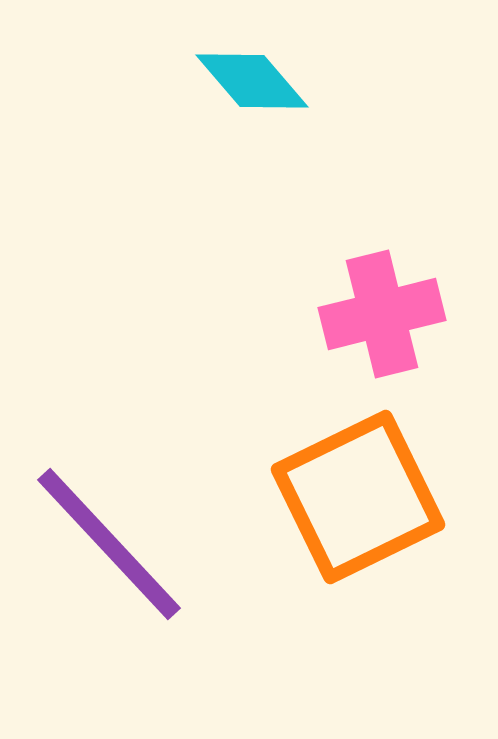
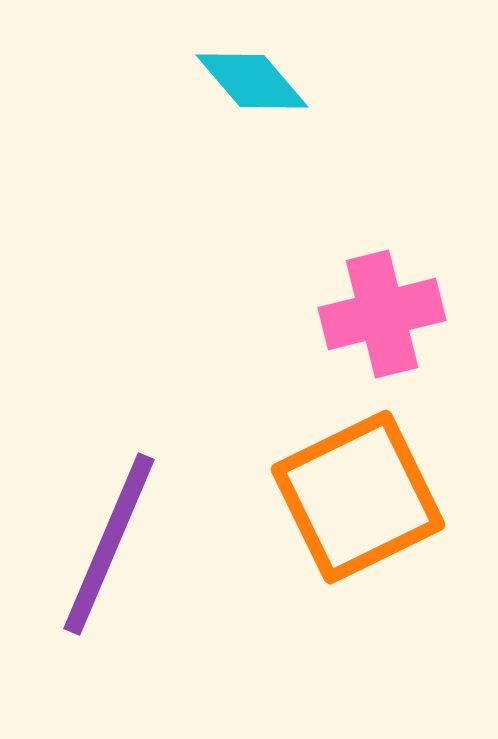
purple line: rotated 66 degrees clockwise
